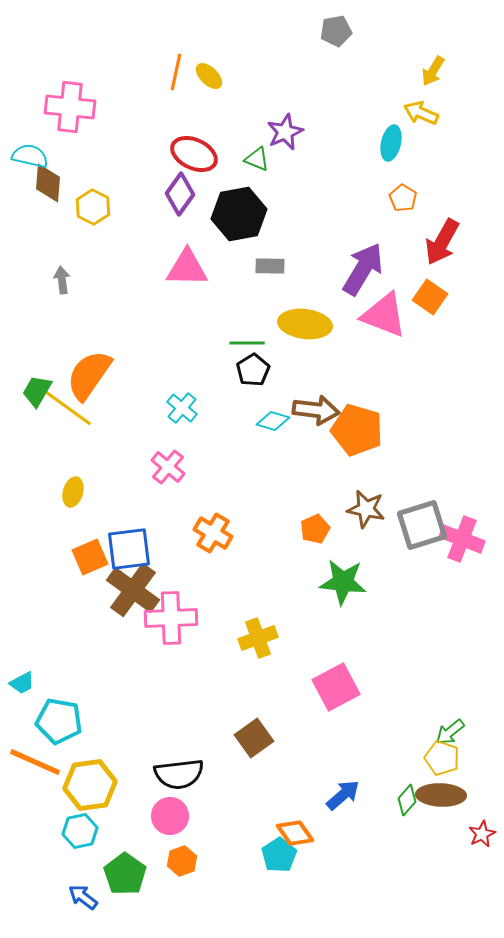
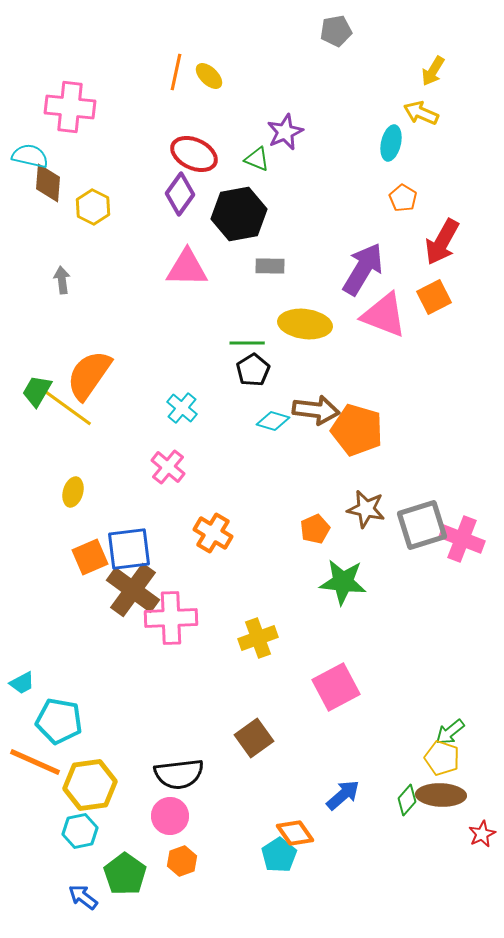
orange square at (430, 297): moved 4 px right; rotated 28 degrees clockwise
